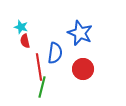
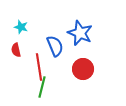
red semicircle: moved 9 px left, 9 px down
blue semicircle: moved 7 px up; rotated 30 degrees counterclockwise
